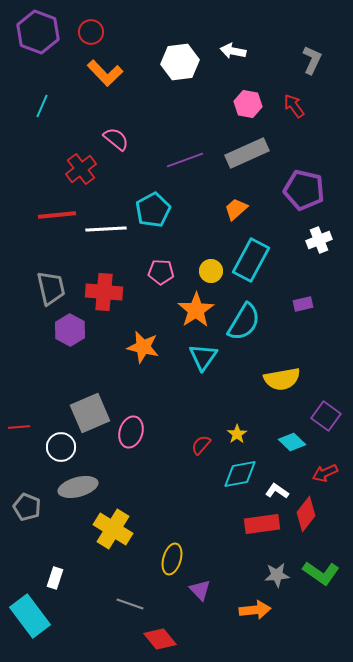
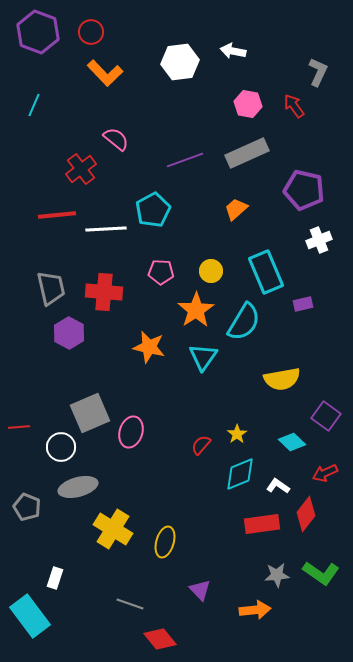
gray L-shape at (312, 60): moved 6 px right, 12 px down
cyan line at (42, 106): moved 8 px left, 1 px up
cyan rectangle at (251, 260): moved 15 px right, 12 px down; rotated 51 degrees counterclockwise
purple hexagon at (70, 330): moved 1 px left, 3 px down
orange star at (143, 347): moved 6 px right
cyan diamond at (240, 474): rotated 12 degrees counterclockwise
white L-shape at (277, 491): moved 1 px right, 5 px up
yellow ellipse at (172, 559): moved 7 px left, 17 px up
